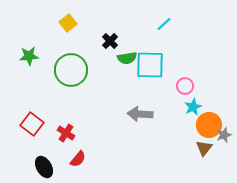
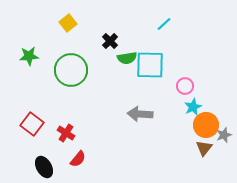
orange circle: moved 3 px left
